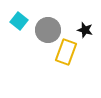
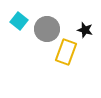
gray circle: moved 1 px left, 1 px up
